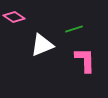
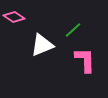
green line: moved 1 px left, 1 px down; rotated 24 degrees counterclockwise
